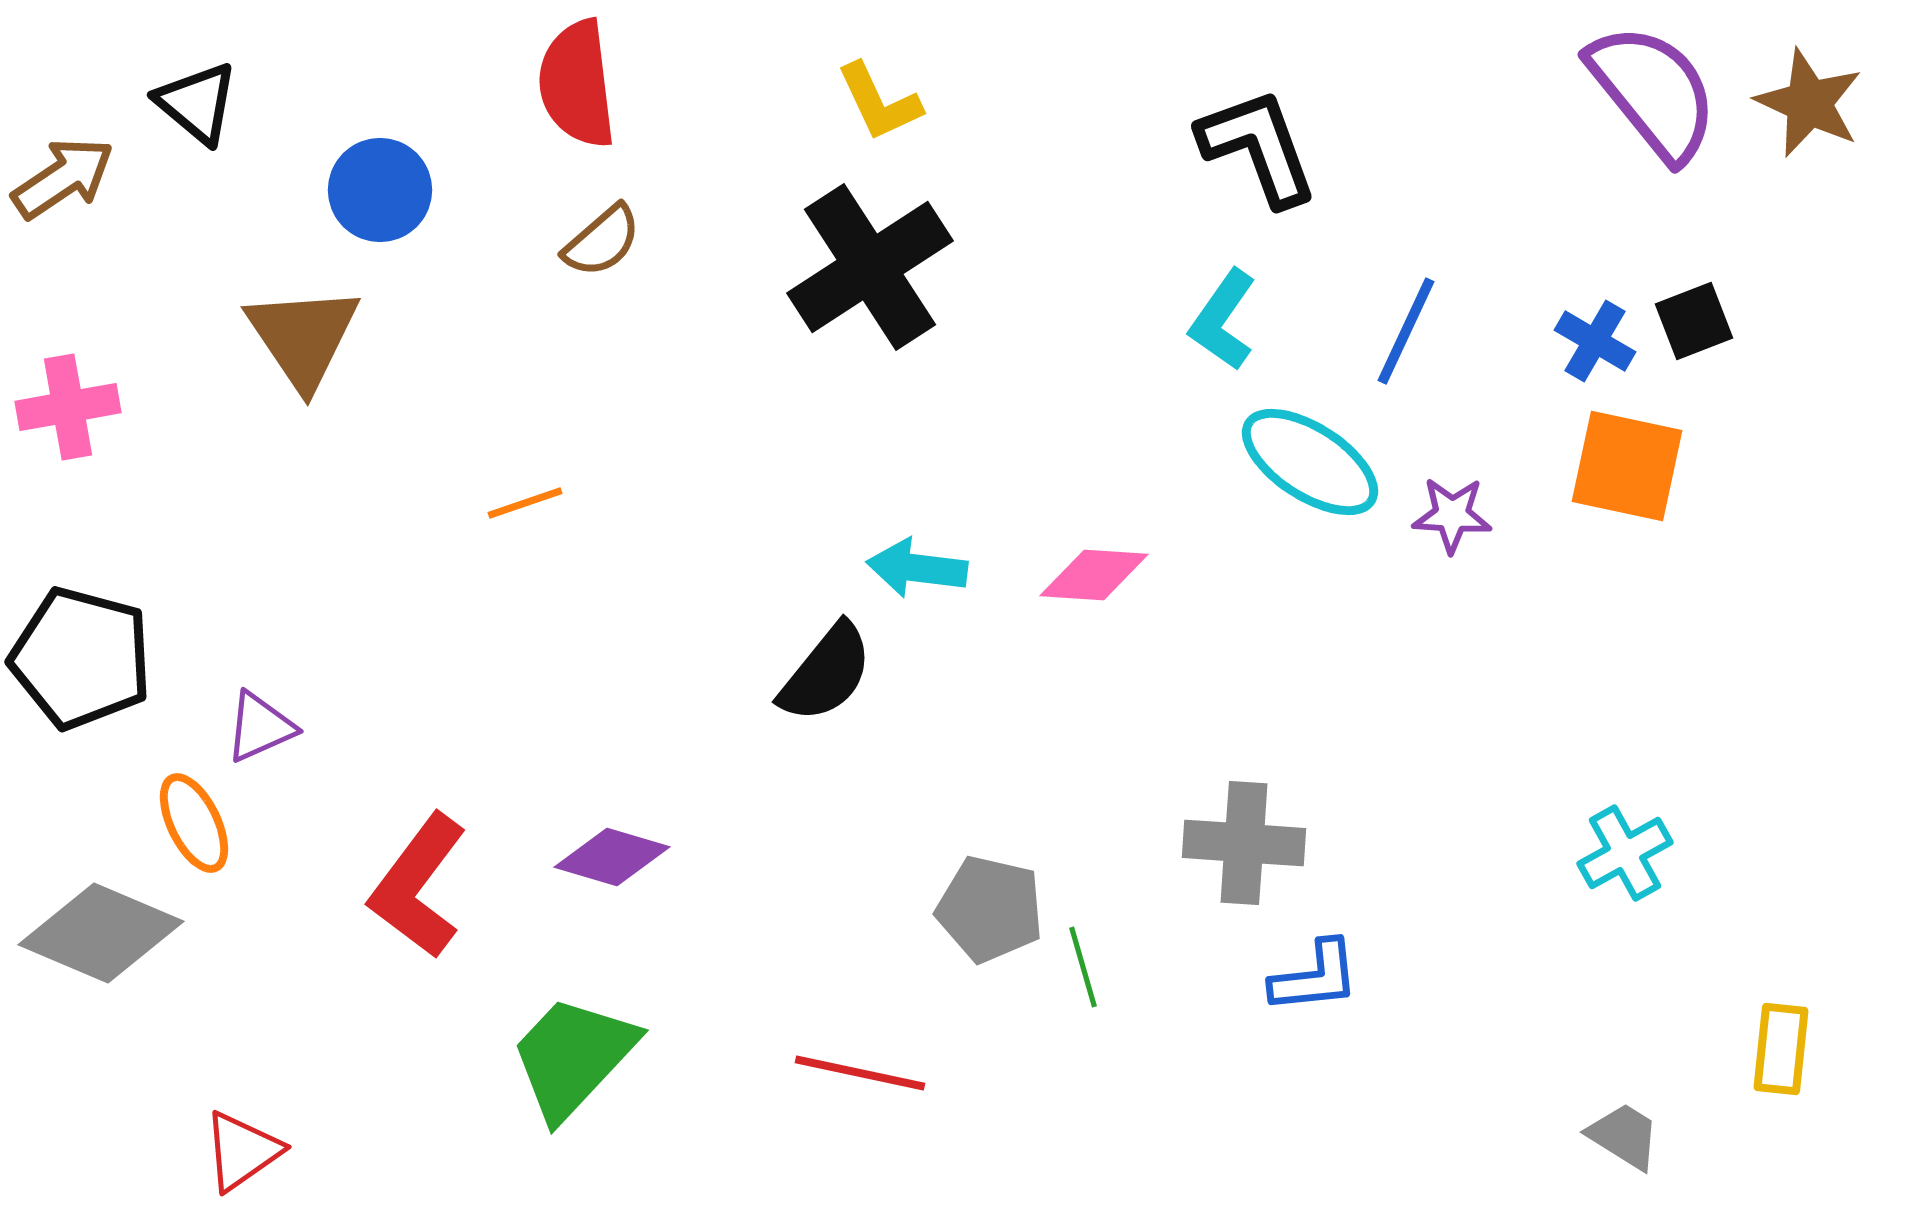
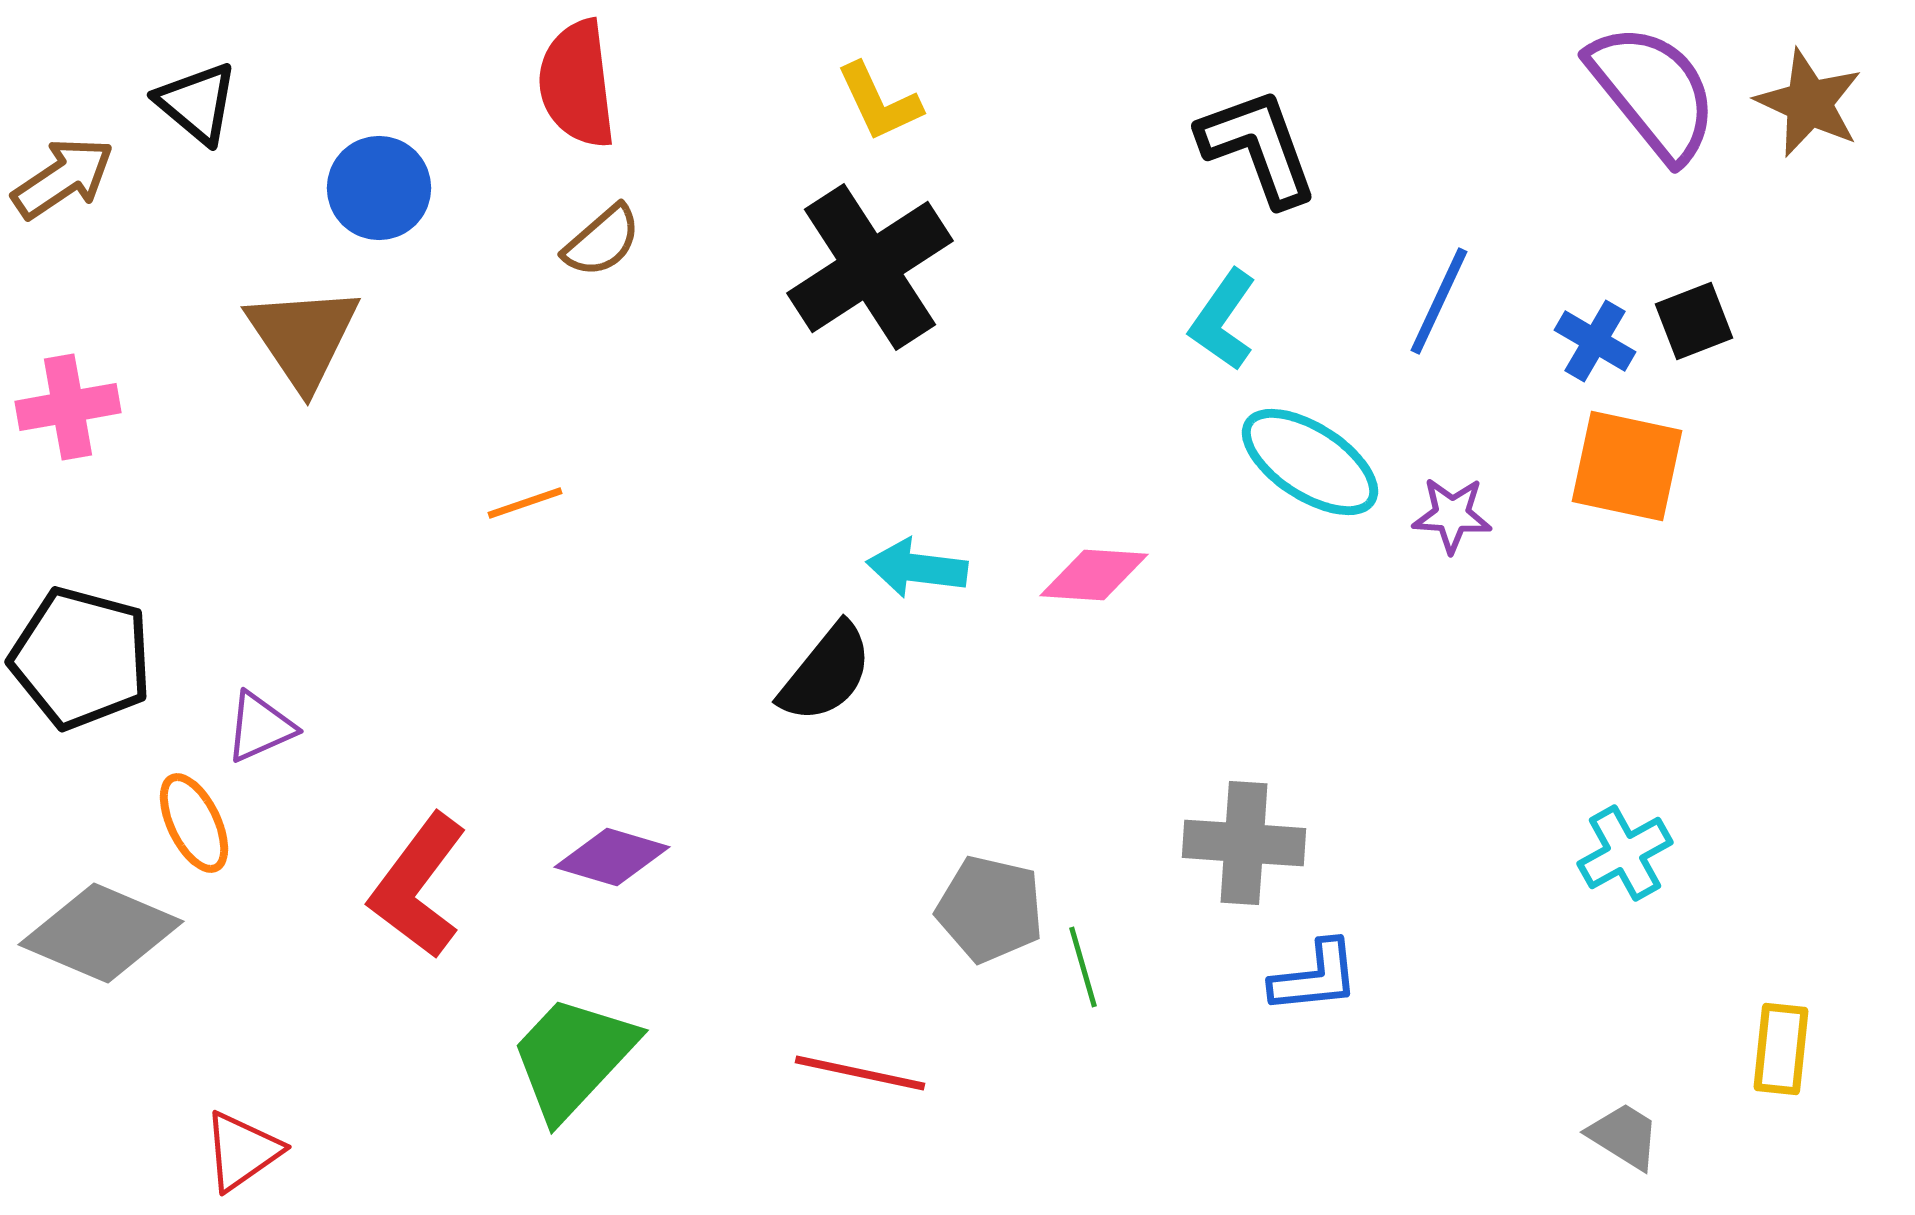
blue circle: moved 1 px left, 2 px up
blue line: moved 33 px right, 30 px up
